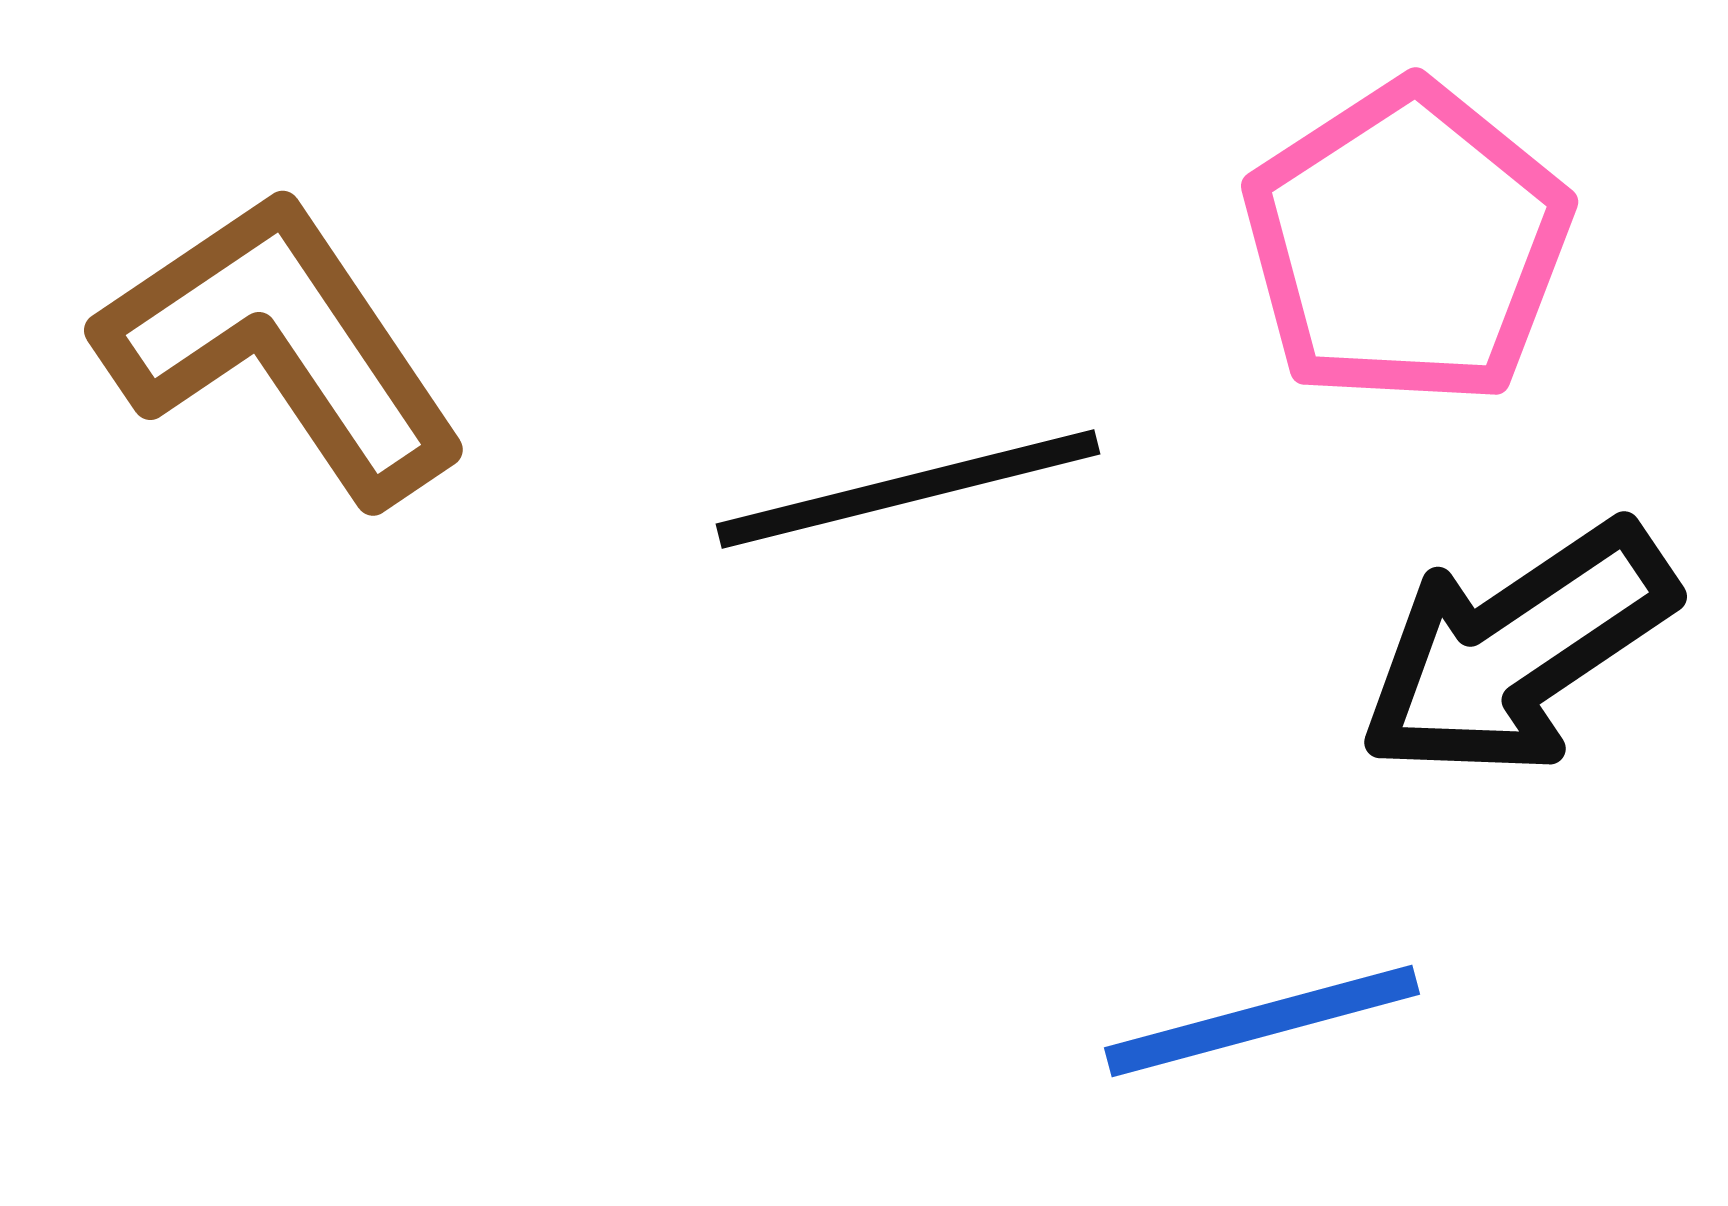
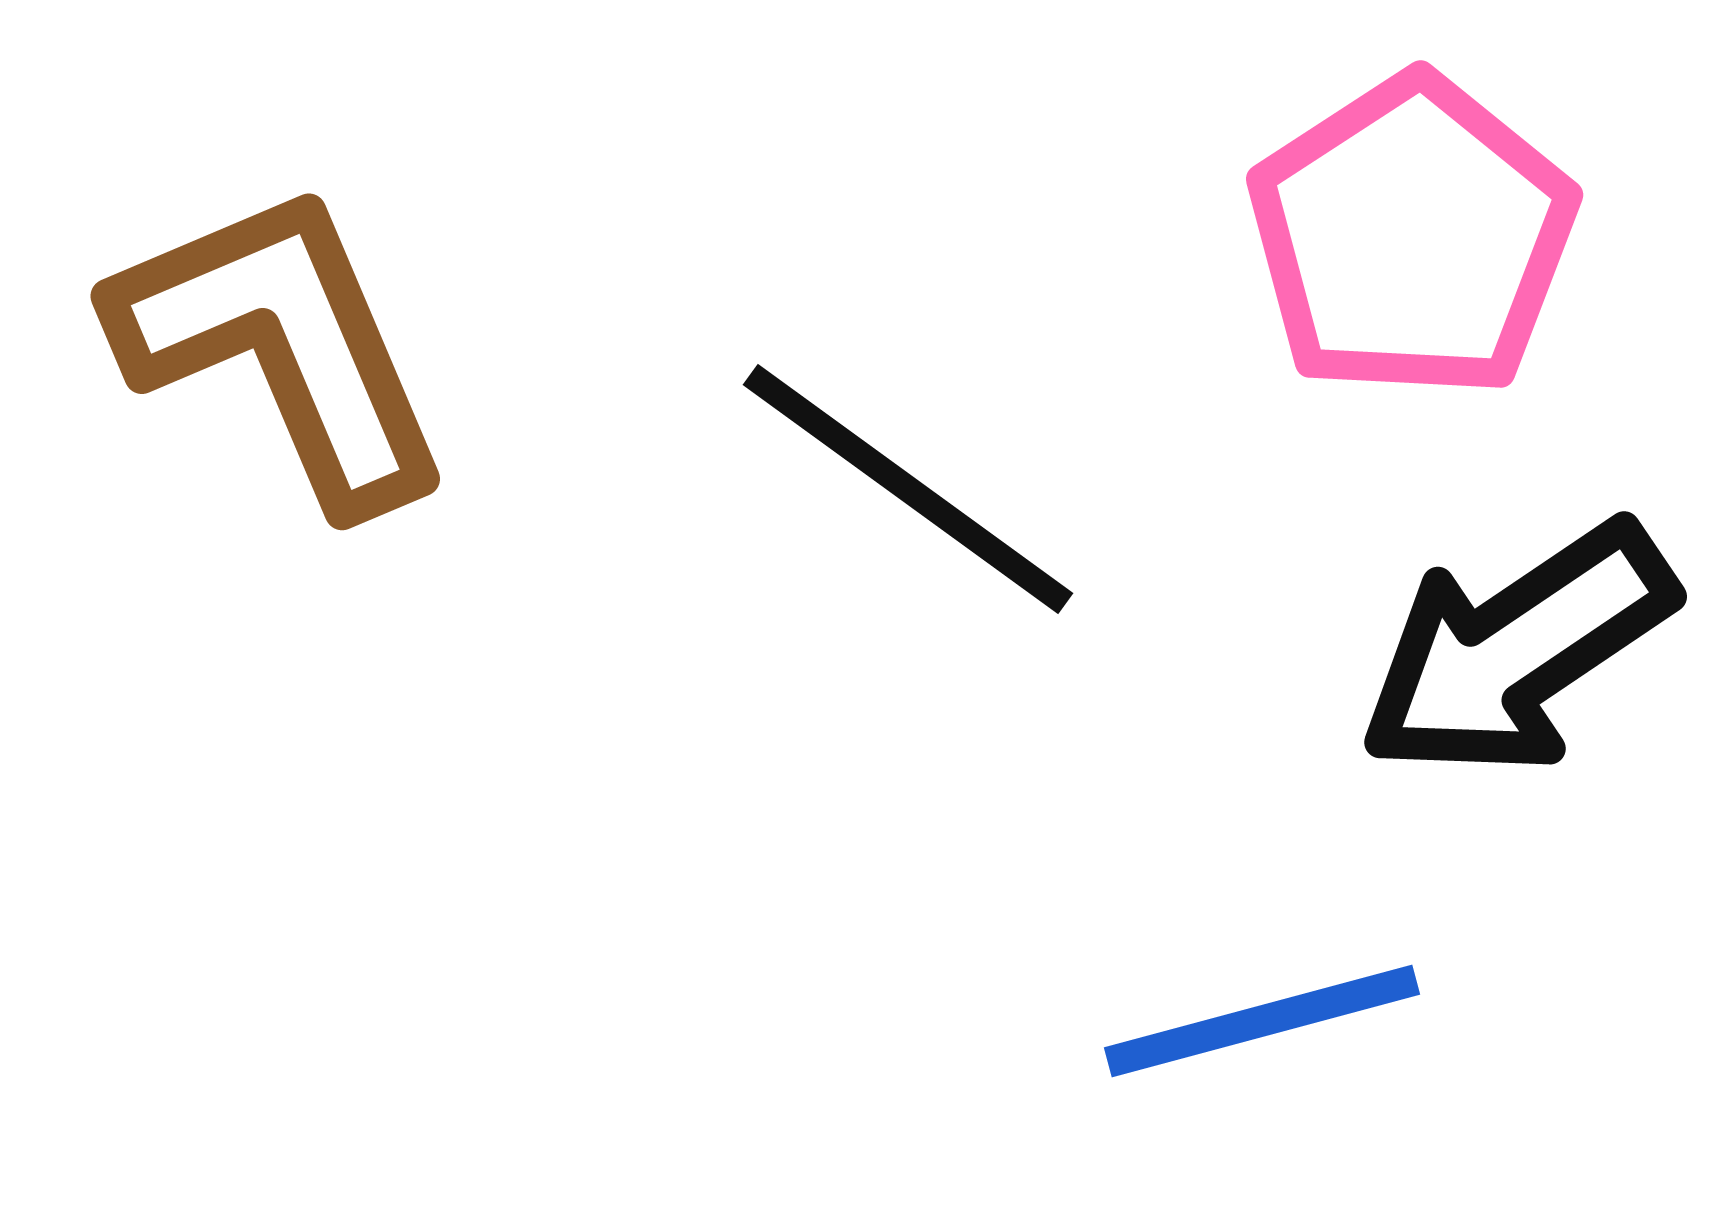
pink pentagon: moved 5 px right, 7 px up
brown L-shape: rotated 11 degrees clockwise
black line: rotated 50 degrees clockwise
